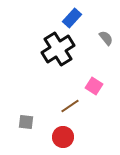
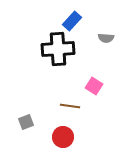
blue rectangle: moved 3 px down
gray semicircle: rotated 133 degrees clockwise
black cross: rotated 28 degrees clockwise
brown line: rotated 42 degrees clockwise
gray square: rotated 28 degrees counterclockwise
